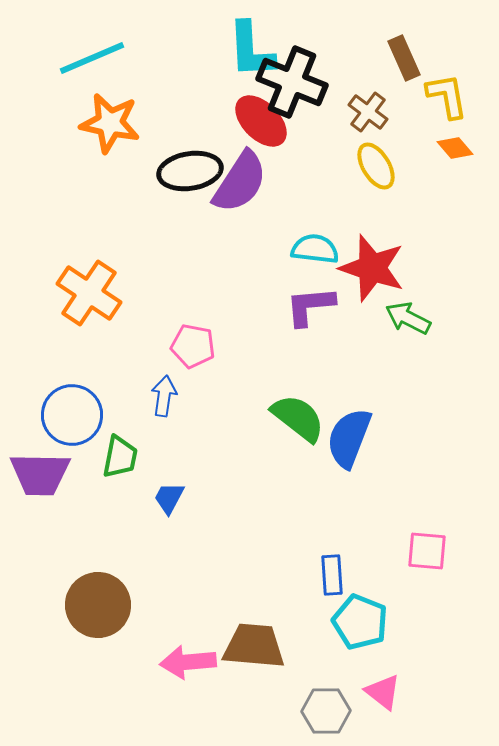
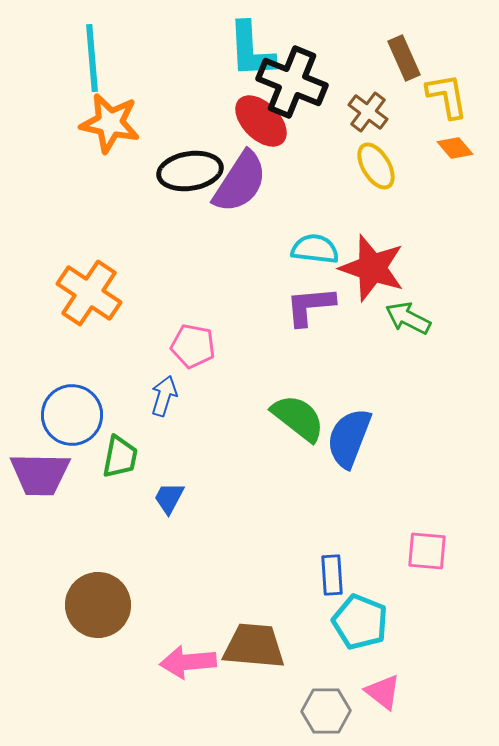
cyan line: rotated 72 degrees counterclockwise
blue arrow: rotated 9 degrees clockwise
